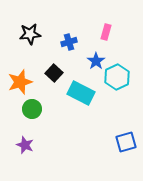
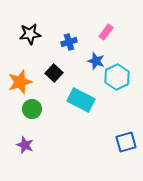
pink rectangle: rotated 21 degrees clockwise
blue star: rotated 18 degrees counterclockwise
cyan rectangle: moved 7 px down
